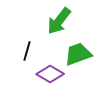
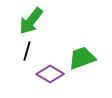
green arrow: moved 28 px left
green trapezoid: moved 4 px right, 4 px down
